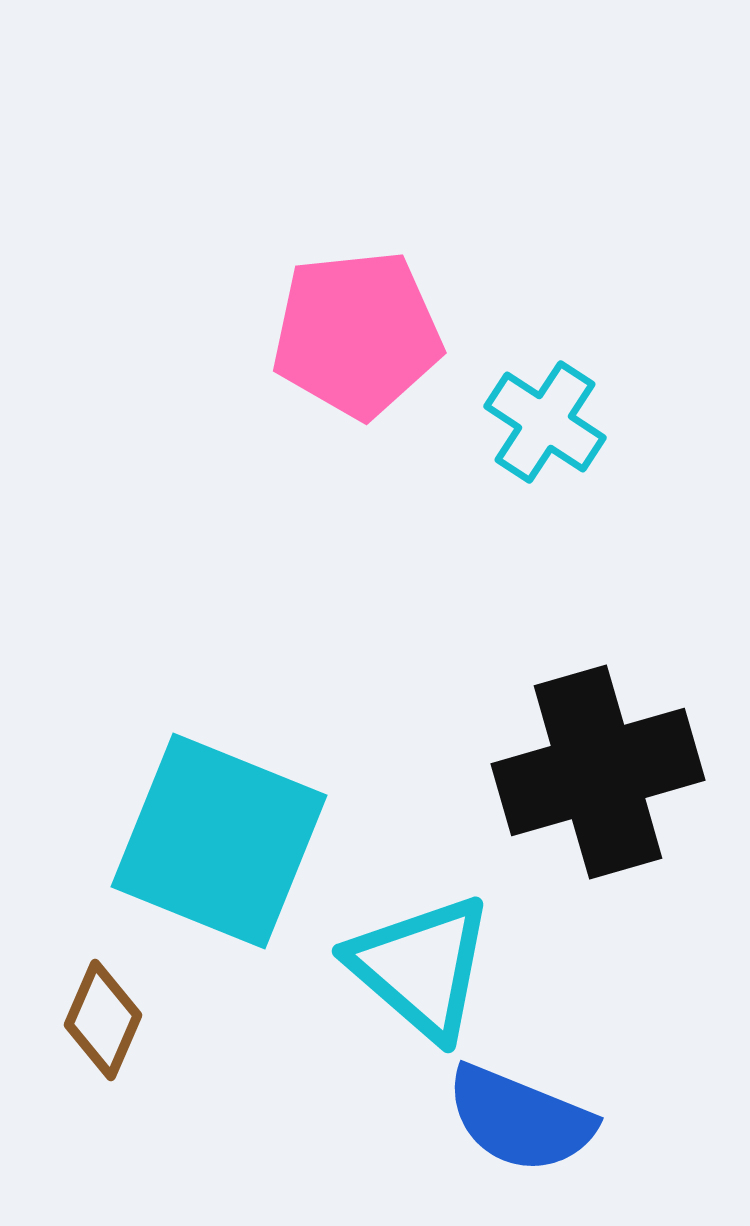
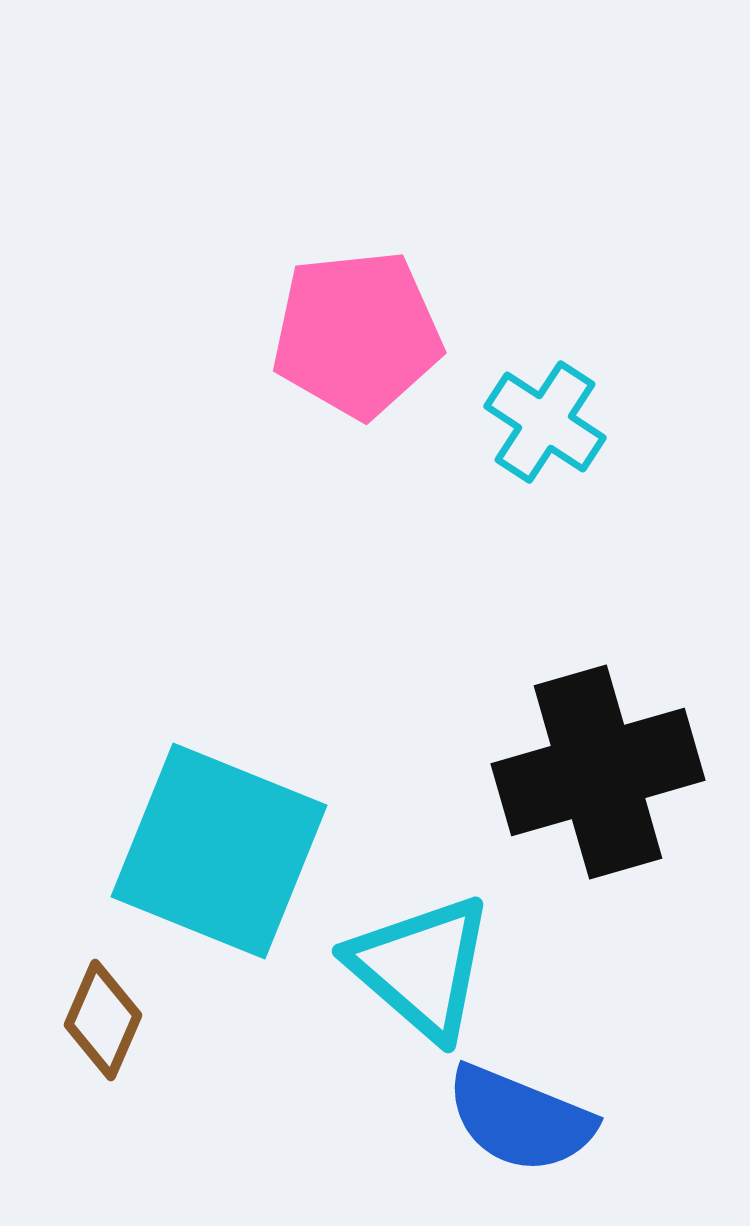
cyan square: moved 10 px down
